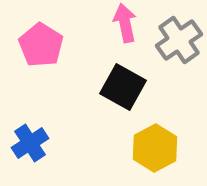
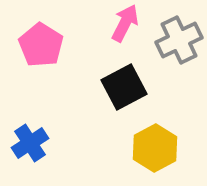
pink arrow: rotated 39 degrees clockwise
gray cross: rotated 9 degrees clockwise
black square: moved 1 px right; rotated 33 degrees clockwise
